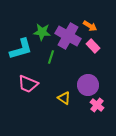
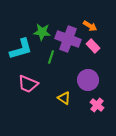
purple cross: moved 3 px down; rotated 10 degrees counterclockwise
purple circle: moved 5 px up
